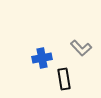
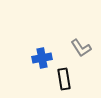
gray L-shape: rotated 10 degrees clockwise
